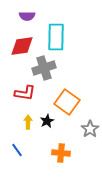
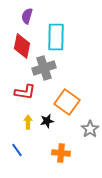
purple semicircle: rotated 105 degrees clockwise
red diamond: rotated 70 degrees counterclockwise
red L-shape: moved 1 px up
black star: rotated 16 degrees clockwise
